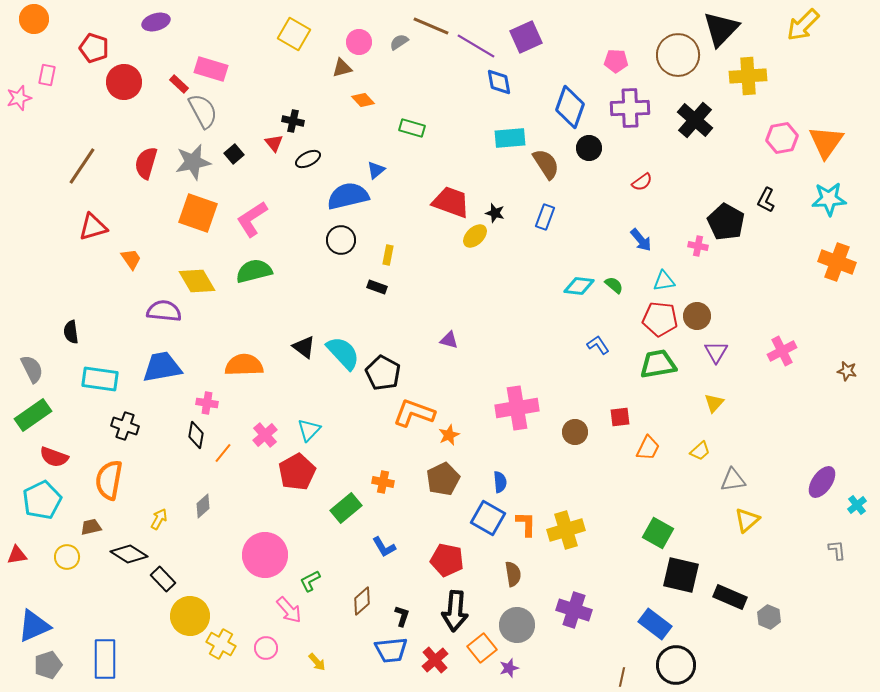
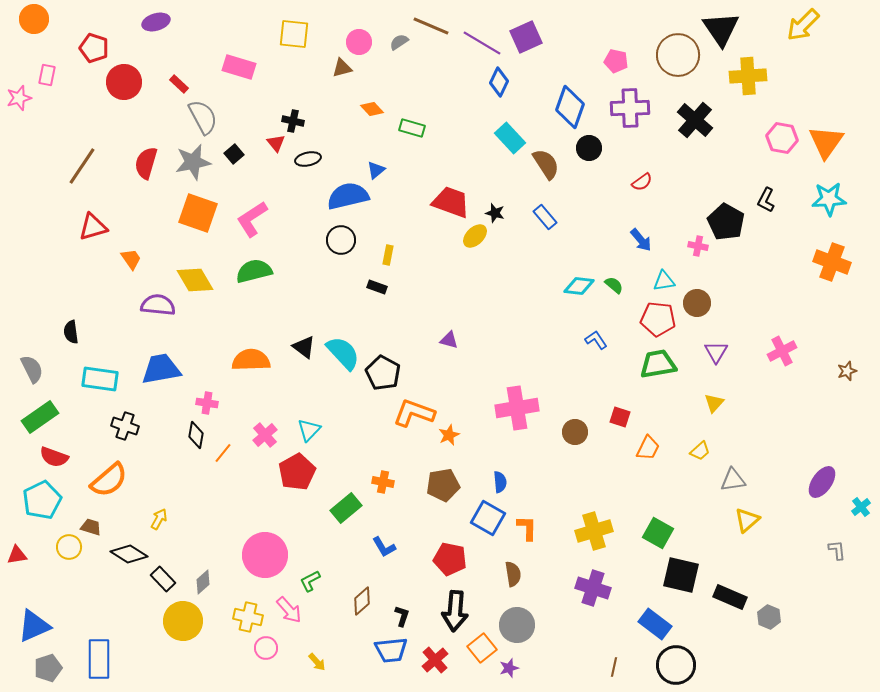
black triangle at (721, 29): rotated 18 degrees counterclockwise
yellow square at (294, 34): rotated 24 degrees counterclockwise
purple line at (476, 46): moved 6 px right, 3 px up
pink pentagon at (616, 61): rotated 10 degrees clockwise
pink rectangle at (211, 69): moved 28 px right, 2 px up
blue diamond at (499, 82): rotated 36 degrees clockwise
orange diamond at (363, 100): moved 9 px right, 9 px down
gray semicircle at (203, 111): moved 6 px down
cyan rectangle at (510, 138): rotated 52 degrees clockwise
pink hexagon at (782, 138): rotated 20 degrees clockwise
red triangle at (274, 143): moved 2 px right
black ellipse at (308, 159): rotated 15 degrees clockwise
blue rectangle at (545, 217): rotated 60 degrees counterclockwise
orange cross at (837, 262): moved 5 px left
yellow diamond at (197, 281): moved 2 px left, 1 px up
purple semicircle at (164, 311): moved 6 px left, 6 px up
brown circle at (697, 316): moved 13 px up
red pentagon at (660, 319): moved 2 px left
blue L-shape at (598, 345): moved 2 px left, 5 px up
orange semicircle at (244, 365): moved 7 px right, 5 px up
blue trapezoid at (162, 367): moved 1 px left, 2 px down
brown star at (847, 371): rotated 30 degrees counterclockwise
green rectangle at (33, 415): moved 7 px right, 2 px down
red square at (620, 417): rotated 25 degrees clockwise
brown pentagon at (443, 479): moved 6 px down; rotated 16 degrees clockwise
orange semicircle at (109, 480): rotated 141 degrees counterclockwise
cyan cross at (857, 505): moved 4 px right, 2 px down
gray diamond at (203, 506): moved 76 px down
orange L-shape at (526, 524): moved 1 px right, 4 px down
brown trapezoid at (91, 527): rotated 30 degrees clockwise
yellow cross at (566, 530): moved 28 px right, 1 px down
yellow circle at (67, 557): moved 2 px right, 10 px up
red pentagon at (447, 560): moved 3 px right, 1 px up
purple cross at (574, 610): moved 19 px right, 22 px up
yellow circle at (190, 616): moved 7 px left, 5 px down
yellow cross at (221, 644): moved 27 px right, 27 px up; rotated 16 degrees counterclockwise
blue rectangle at (105, 659): moved 6 px left
gray pentagon at (48, 665): moved 3 px down
brown line at (622, 677): moved 8 px left, 10 px up
